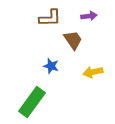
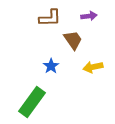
blue star: rotated 21 degrees clockwise
yellow arrow: moved 5 px up
